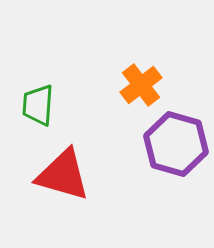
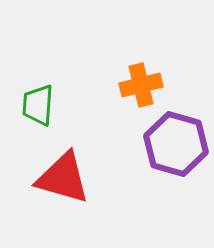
orange cross: rotated 24 degrees clockwise
red triangle: moved 3 px down
